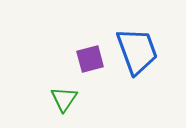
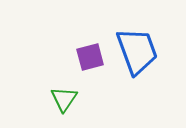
purple square: moved 2 px up
